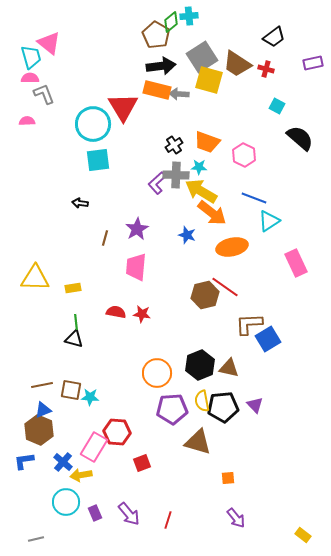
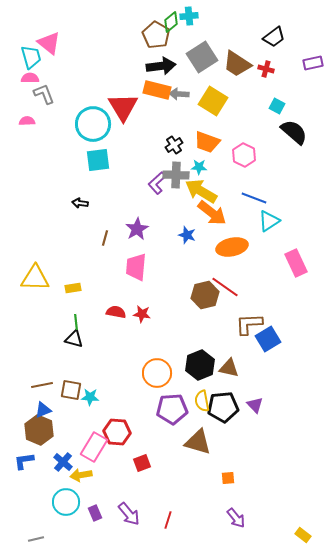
yellow square at (209, 80): moved 4 px right, 21 px down; rotated 16 degrees clockwise
black semicircle at (300, 138): moved 6 px left, 6 px up
